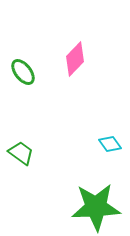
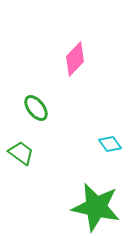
green ellipse: moved 13 px right, 36 px down
green star: rotated 15 degrees clockwise
